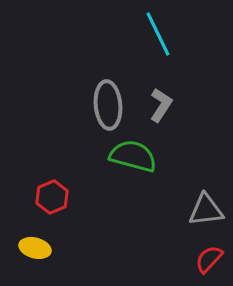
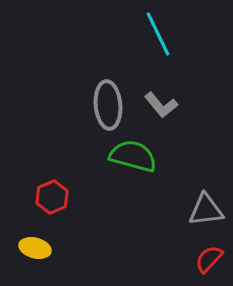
gray L-shape: rotated 108 degrees clockwise
